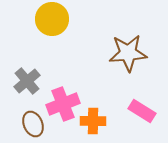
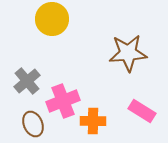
pink cross: moved 3 px up
